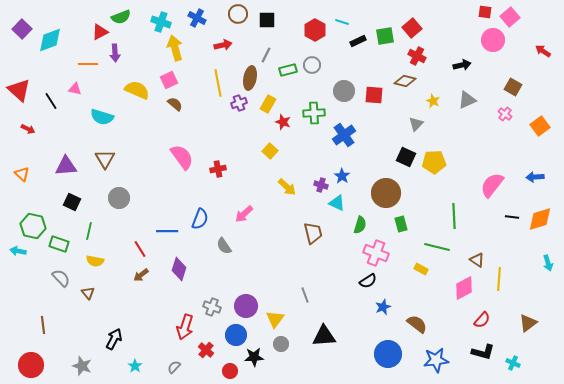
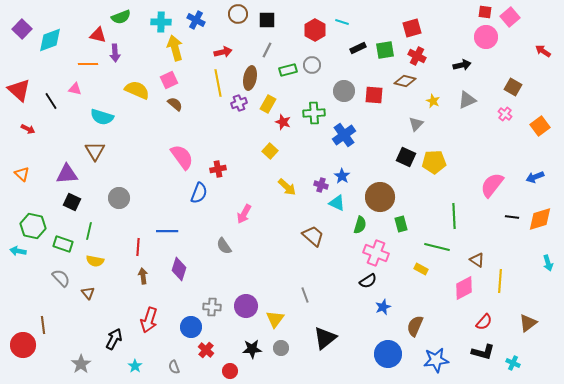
blue cross at (197, 18): moved 1 px left, 2 px down
cyan cross at (161, 22): rotated 18 degrees counterclockwise
red square at (412, 28): rotated 24 degrees clockwise
red triangle at (100, 32): moved 2 px left, 3 px down; rotated 42 degrees clockwise
green square at (385, 36): moved 14 px down
pink circle at (493, 40): moved 7 px left, 3 px up
black rectangle at (358, 41): moved 7 px down
red arrow at (223, 45): moved 7 px down
gray line at (266, 55): moved 1 px right, 5 px up
brown triangle at (105, 159): moved 10 px left, 8 px up
purple triangle at (66, 166): moved 1 px right, 8 px down
blue arrow at (535, 177): rotated 18 degrees counterclockwise
brown circle at (386, 193): moved 6 px left, 4 px down
pink arrow at (244, 214): rotated 18 degrees counterclockwise
blue semicircle at (200, 219): moved 1 px left, 26 px up
brown trapezoid at (313, 233): moved 3 px down; rotated 35 degrees counterclockwise
green rectangle at (59, 244): moved 4 px right
red line at (140, 249): moved 2 px left, 2 px up; rotated 36 degrees clockwise
brown arrow at (141, 275): moved 2 px right, 1 px down; rotated 119 degrees clockwise
yellow line at (499, 279): moved 1 px right, 2 px down
gray cross at (212, 307): rotated 18 degrees counterclockwise
red semicircle at (482, 320): moved 2 px right, 2 px down
brown semicircle at (417, 324): moved 2 px left, 2 px down; rotated 105 degrees counterclockwise
red arrow at (185, 327): moved 36 px left, 7 px up
blue circle at (236, 335): moved 45 px left, 8 px up
black triangle at (324, 336): moved 1 px right, 2 px down; rotated 35 degrees counterclockwise
gray circle at (281, 344): moved 4 px down
black star at (254, 357): moved 2 px left, 8 px up
red circle at (31, 365): moved 8 px left, 20 px up
gray star at (82, 366): moved 1 px left, 2 px up; rotated 18 degrees clockwise
gray semicircle at (174, 367): rotated 64 degrees counterclockwise
